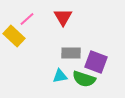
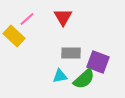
purple square: moved 2 px right
green semicircle: rotated 60 degrees counterclockwise
